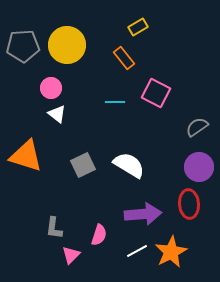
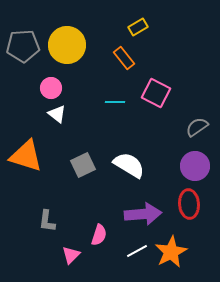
purple circle: moved 4 px left, 1 px up
gray L-shape: moved 7 px left, 7 px up
